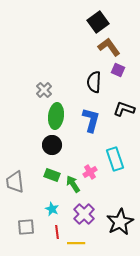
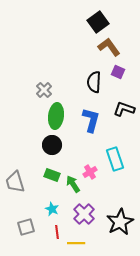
purple square: moved 2 px down
gray trapezoid: rotated 10 degrees counterclockwise
gray square: rotated 12 degrees counterclockwise
